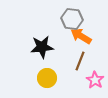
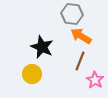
gray hexagon: moved 5 px up
black star: rotated 30 degrees clockwise
yellow circle: moved 15 px left, 4 px up
